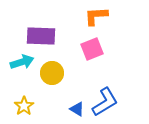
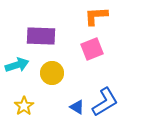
cyan arrow: moved 5 px left, 3 px down
blue triangle: moved 2 px up
